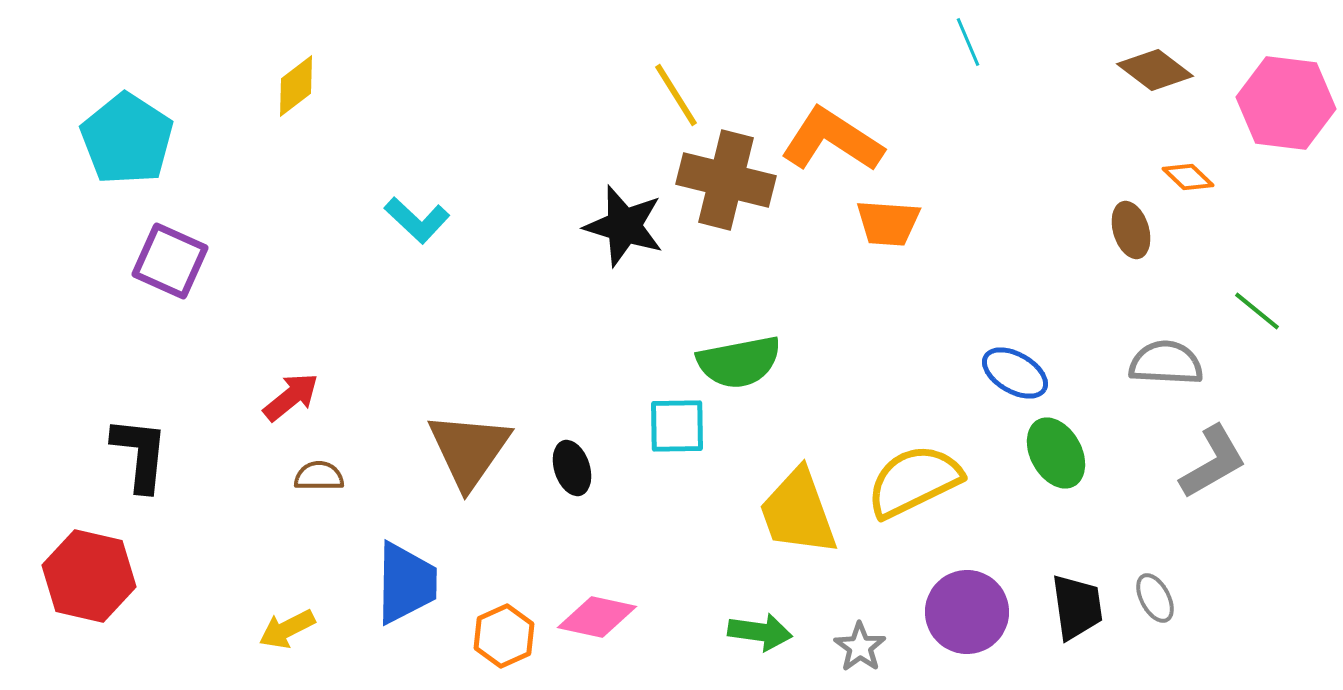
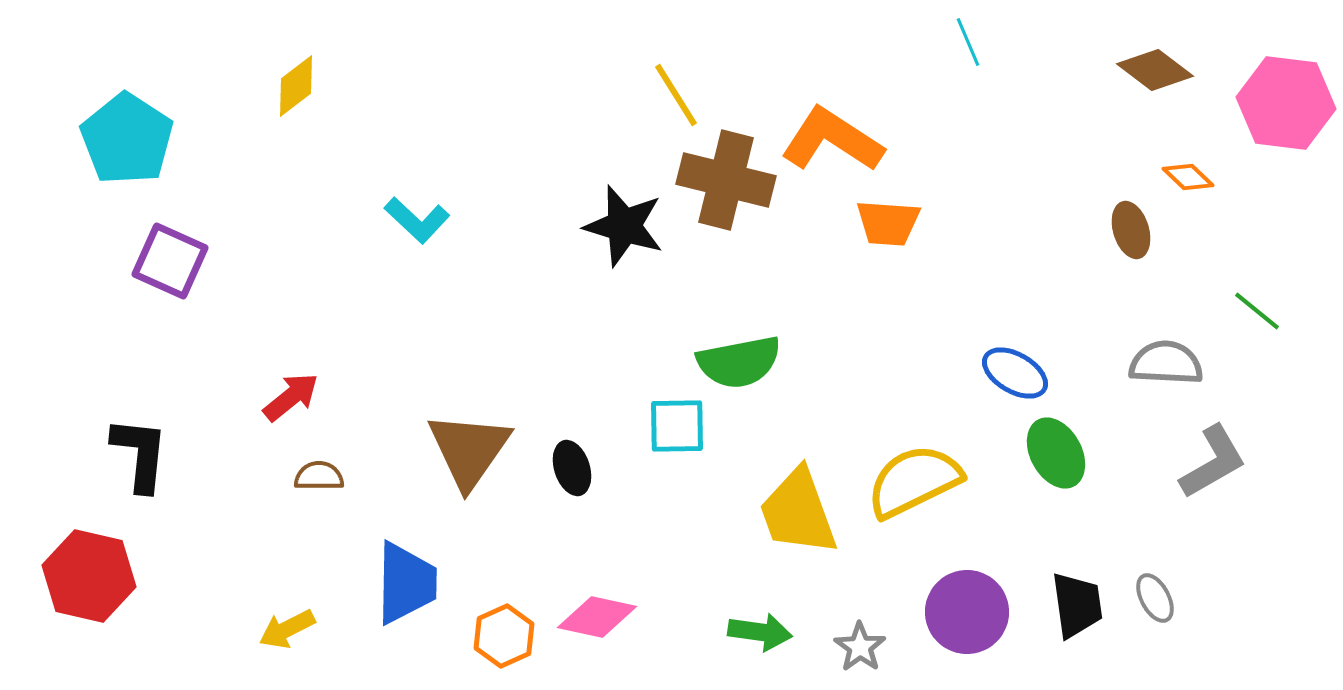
black trapezoid: moved 2 px up
